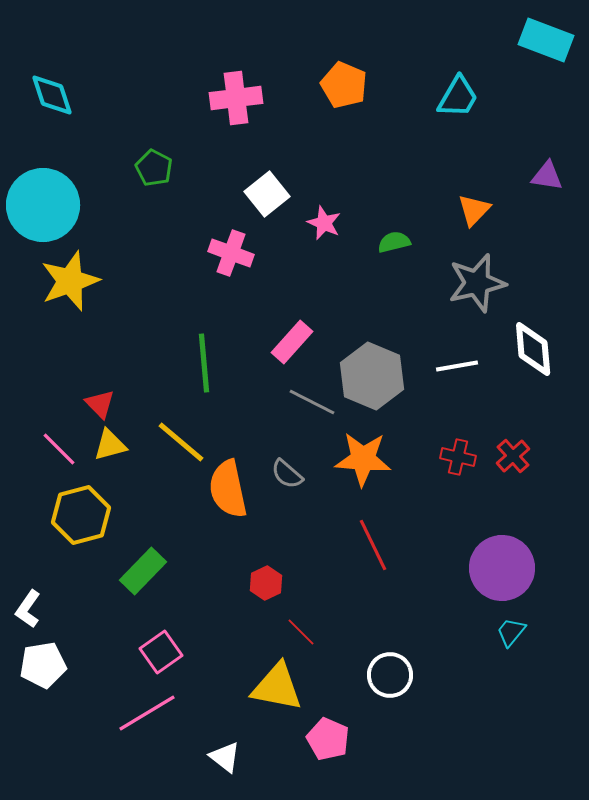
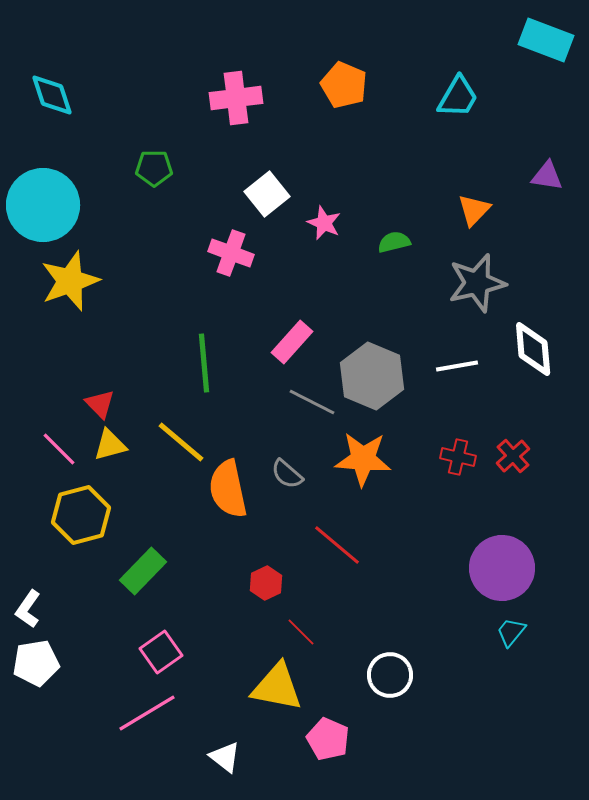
green pentagon at (154, 168): rotated 27 degrees counterclockwise
red line at (373, 545): moved 36 px left; rotated 24 degrees counterclockwise
white pentagon at (43, 665): moved 7 px left, 2 px up
